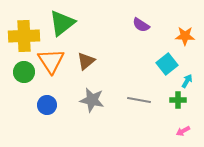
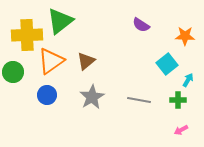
green triangle: moved 2 px left, 2 px up
yellow cross: moved 3 px right, 1 px up
orange triangle: rotated 28 degrees clockwise
green circle: moved 11 px left
cyan arrow: moved 1 px right, 1 px up
gray star: moved 3 px up; rotated 30 degrees clockwise
blue circle: moved 10 px up
pink arrow: moved 2 px left, 1 px up
